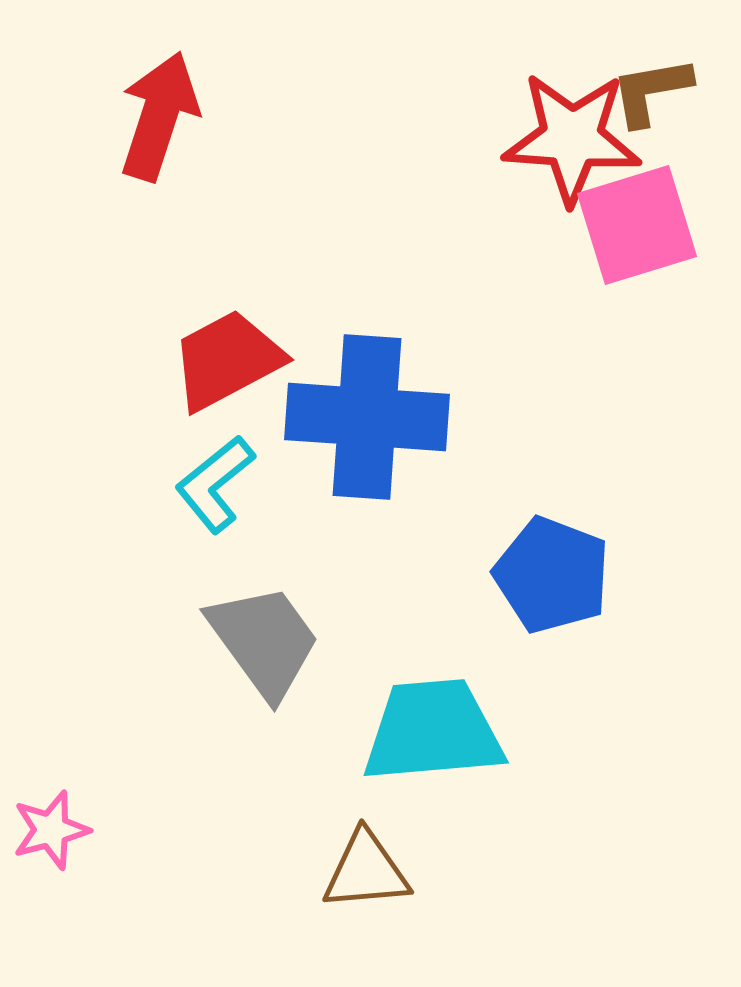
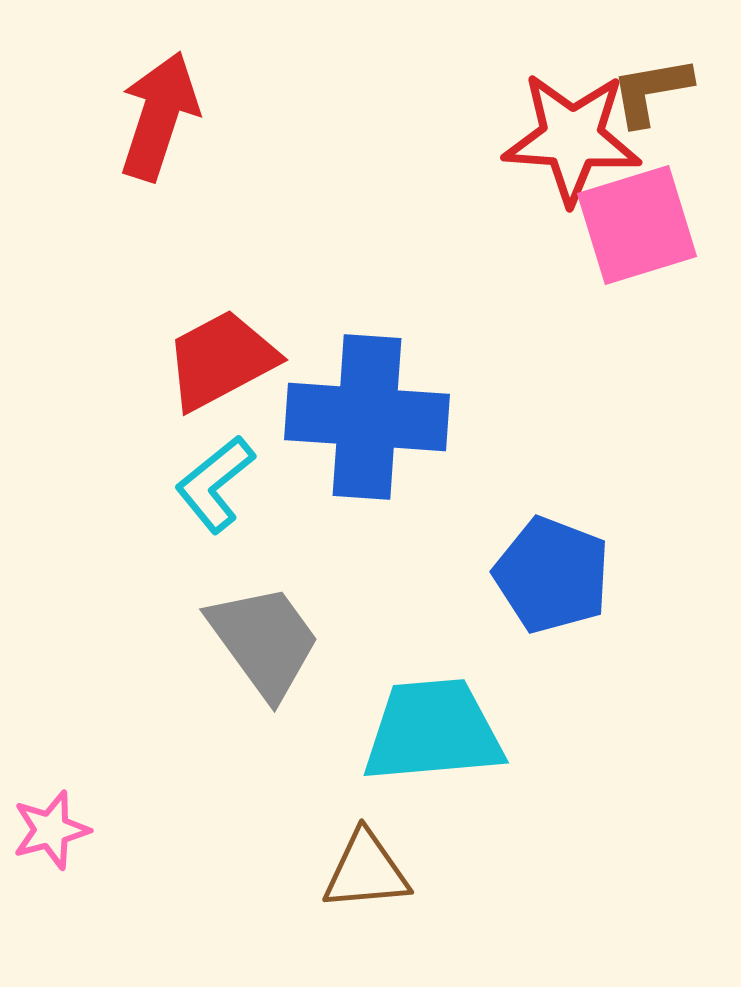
red trapezoid: moved 6 px left
